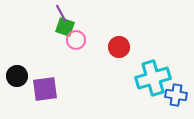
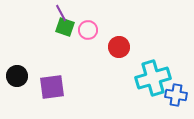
pink circle: moved 12 px right, 10 px up
purple square: moved 7 px right, 2 px up
